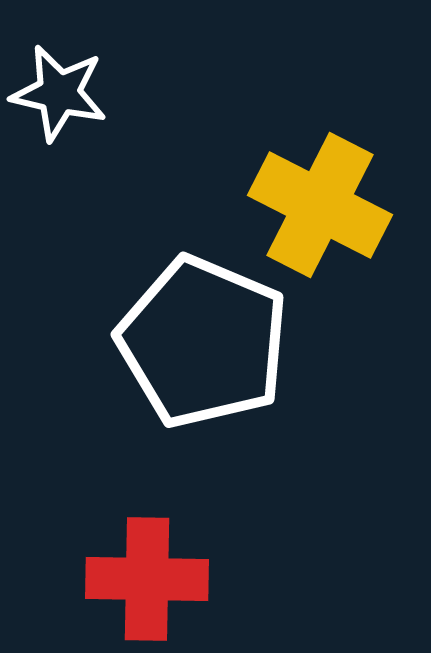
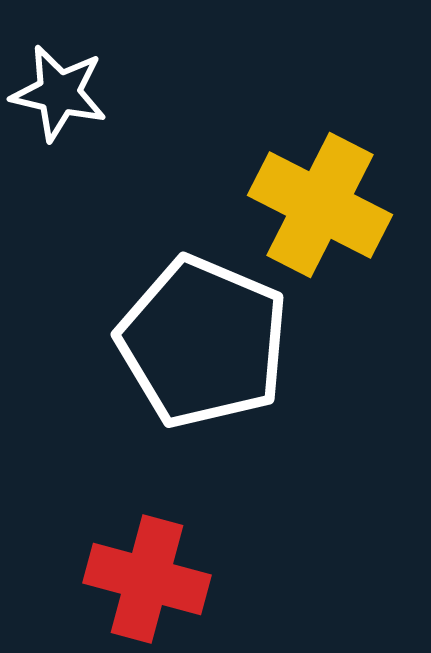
red cross: rotated 14 degrees clockwise
